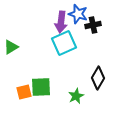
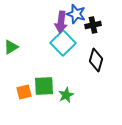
blue star: moved 2 px left
cyan square: moved 1 px left; rotated 20 degrees counterclockwise
black diamond: moved 2 px left, 18 px up; rotated 15 degrees counterclockwise
green square: moved 3 px right, 1 px up
green star: moved 10 px left, 1 px up
